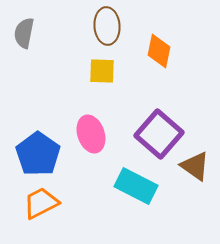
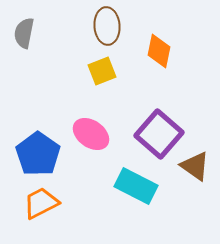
yellow square: rotated 24 degrees counterclockwise
pink ellipse: rotated 36 degrees counterclockwise
